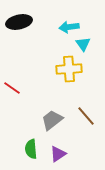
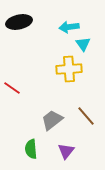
purple triangle: moved 8 px right, 3 px up; rotated 18 degrees counterclockwise
